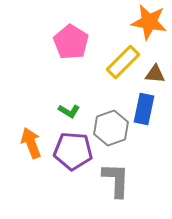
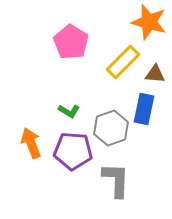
orange star: rotated 6 degrees clockwise
